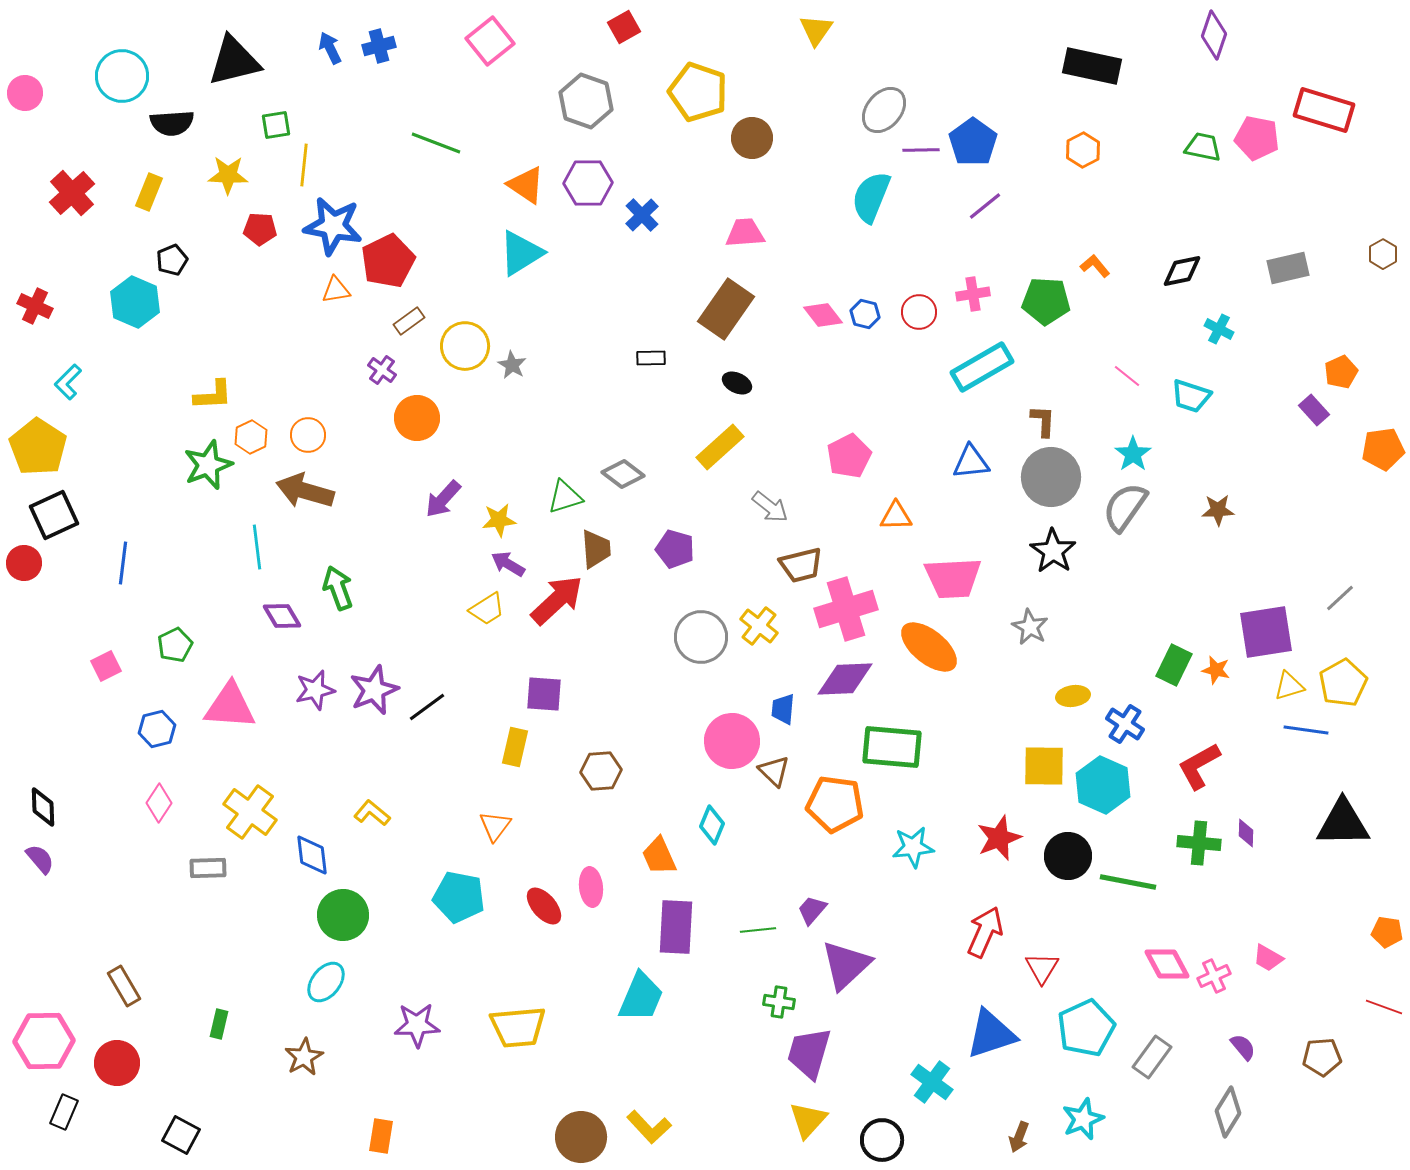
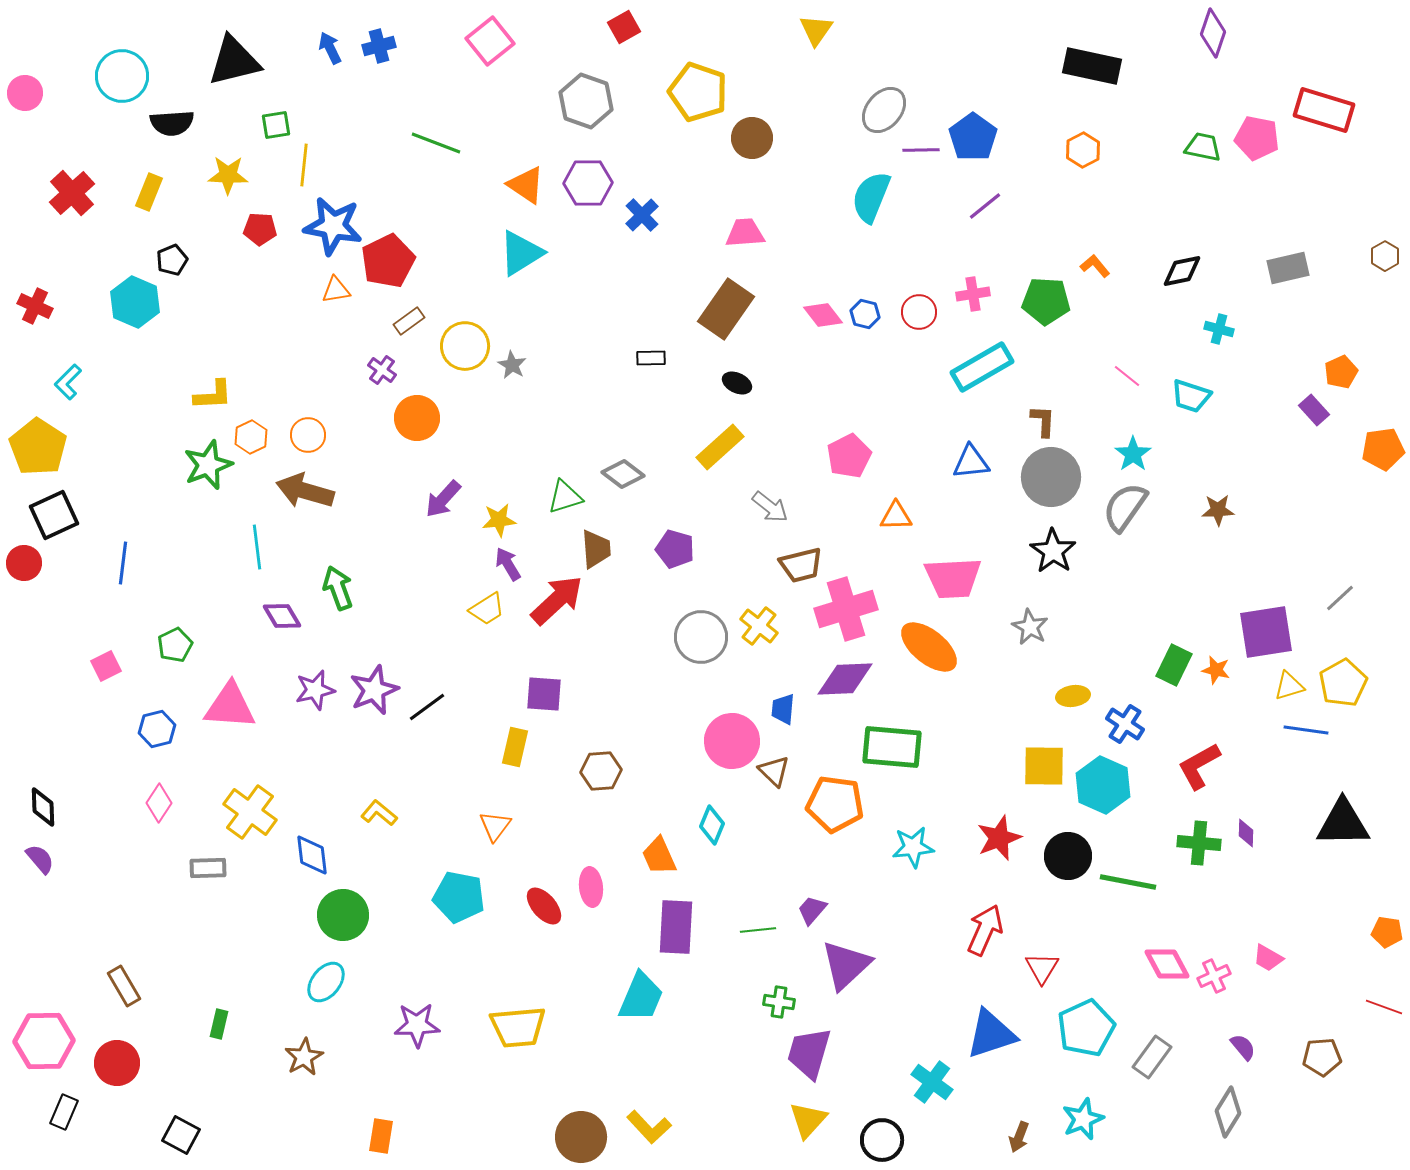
purple diamond at (1214, 35): moved 1 px left, 2 px up
blue pentagon at (973, 142): moved 5 px up
brown hexagon at (1383, 254): moved 2 px right, 2 px down
cyan cross at (1219, 329): rotated 12 degrees counterclockwise
purple arrow at (508, 564): rotated 28 degrees clockwise
yellow L-shape at (372, 813): moved 7 px right
red arrow at (985, 932): moved 2 px up
